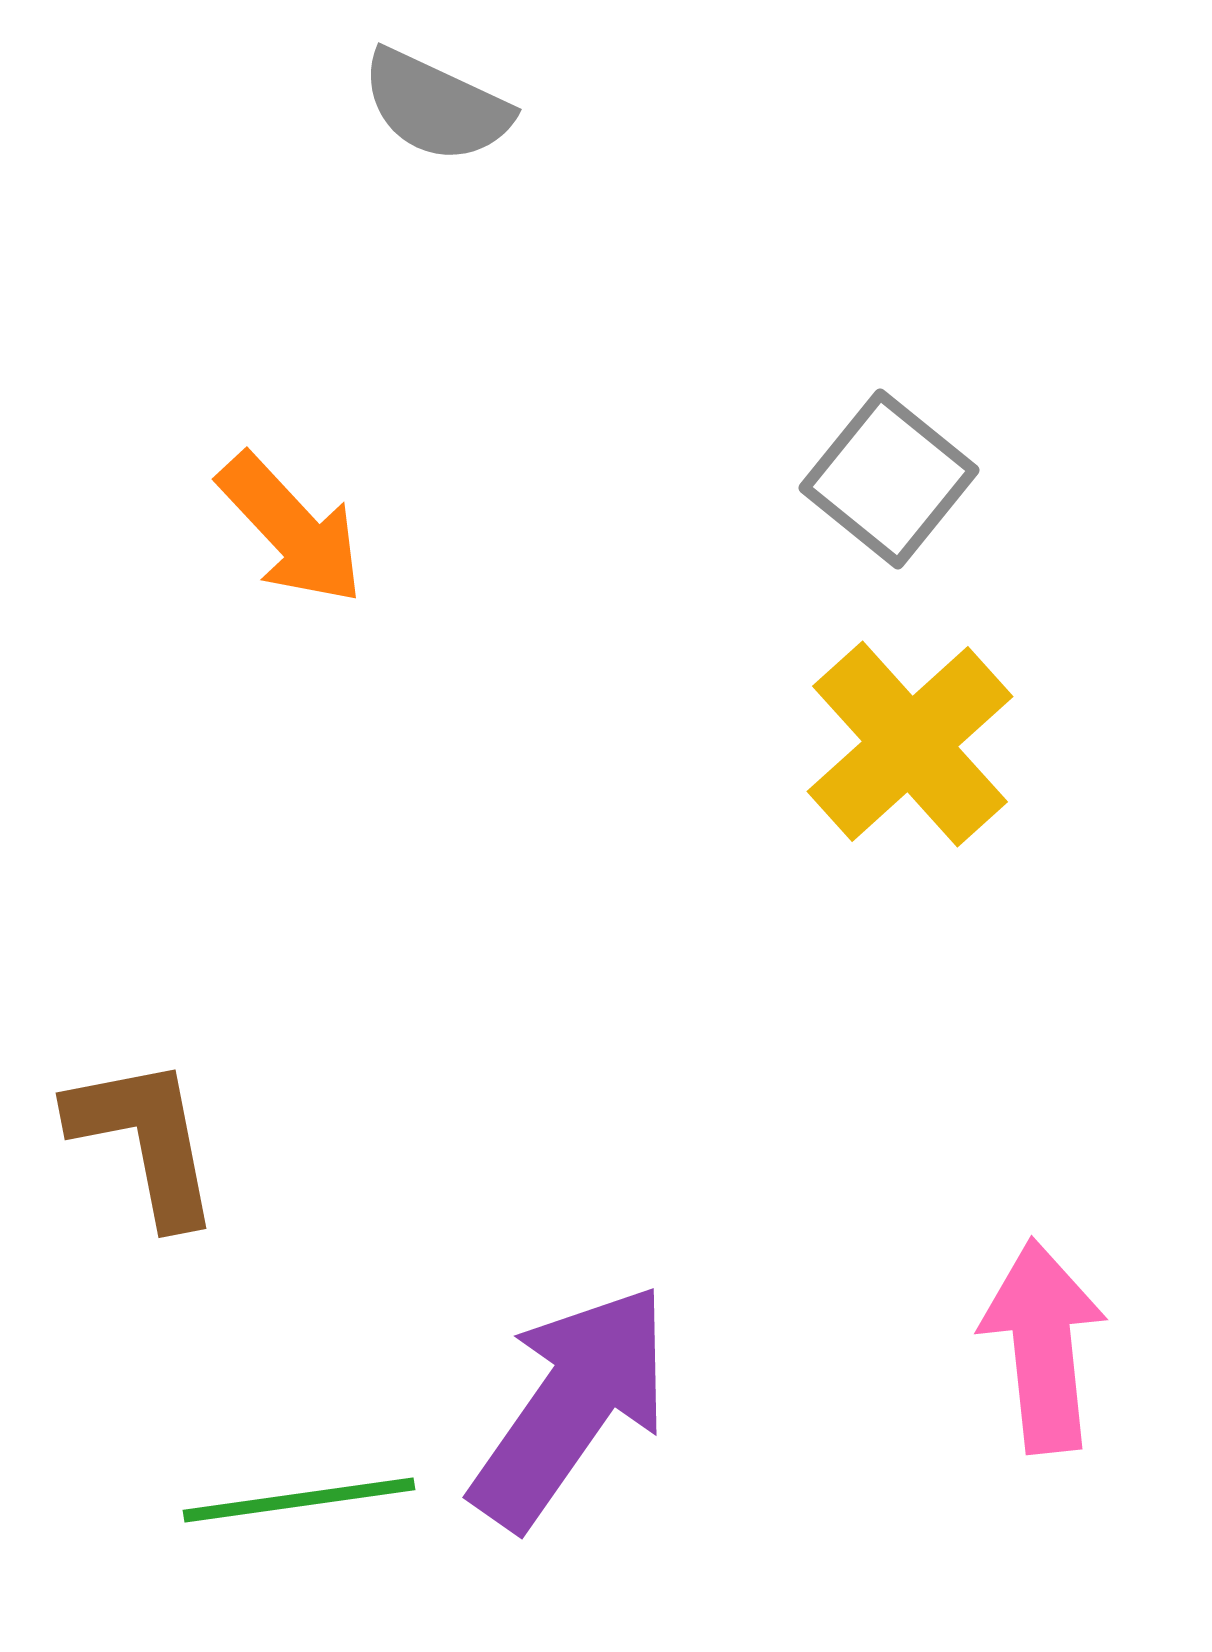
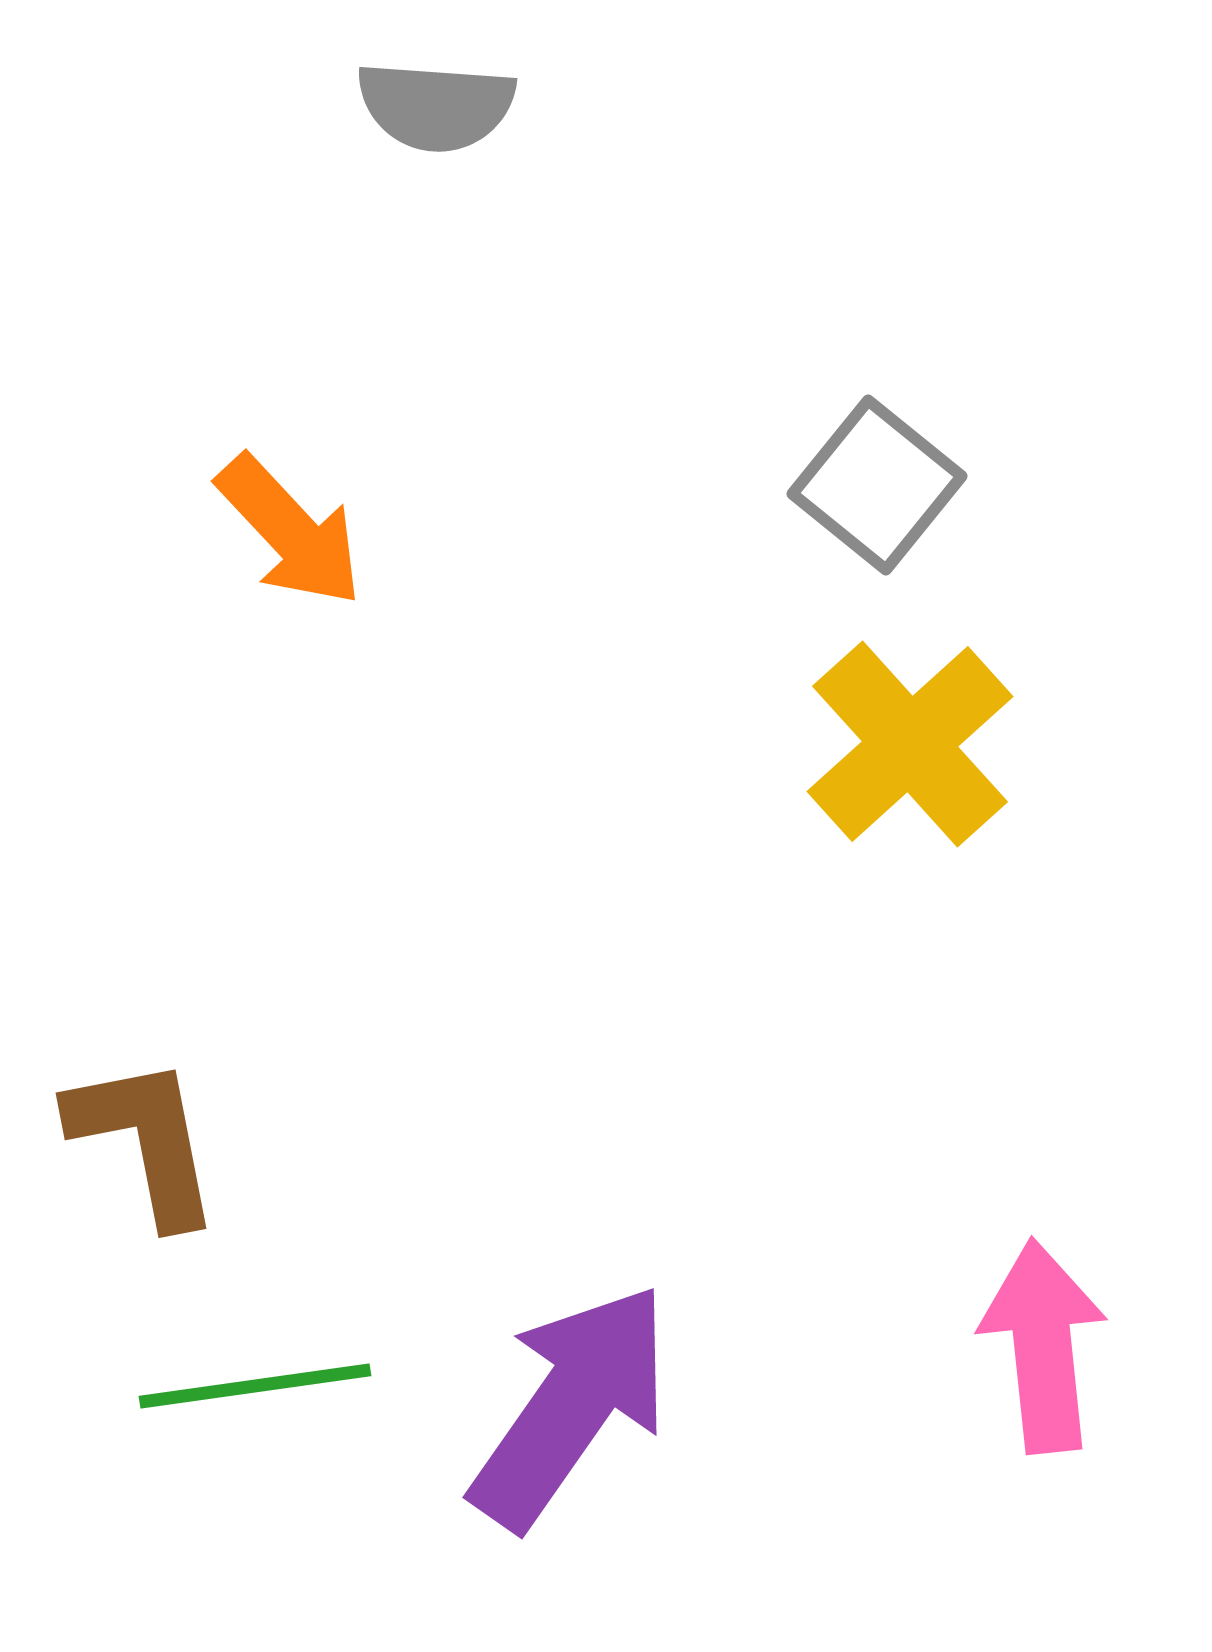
gray semicircle: rotated 21 degrees counterclockwise
gray square: moved 12 px left, 6 px down
orange arrow: moved 1 px left, 2 px down
green line: moved 44 px left, 114 px up
